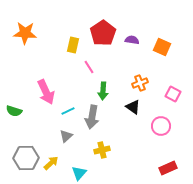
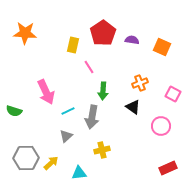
cyan triangle: rotated 42 degrees clockwise
